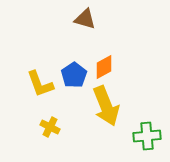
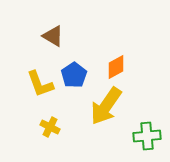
brown triangle: moved 32 px left, 17 px down; rotated 15 degrees clockwise
orange diamond: moved 12 px right
yellow arrow: rotated 57 degrees clockwise
